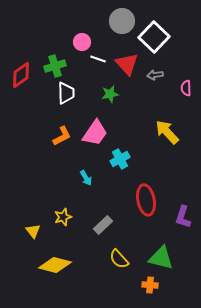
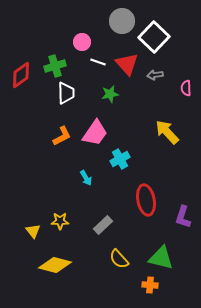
white line: moved 3 px down
yellow star: moved 3 px left, 4 px down; rotated 18 degrees clockwise
